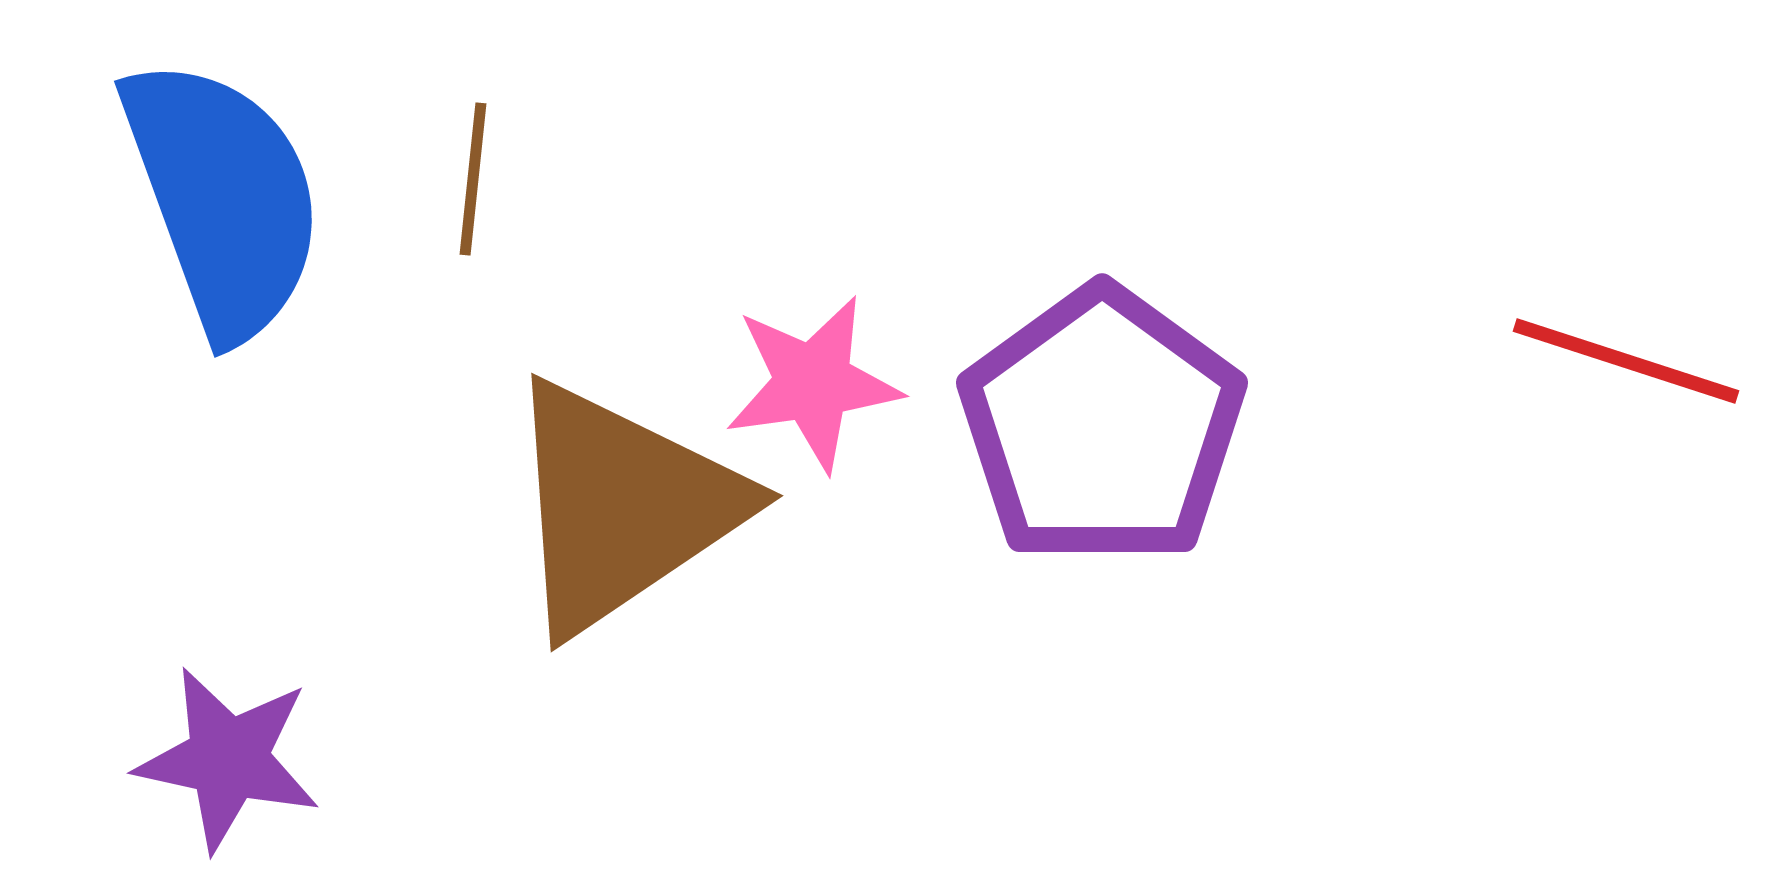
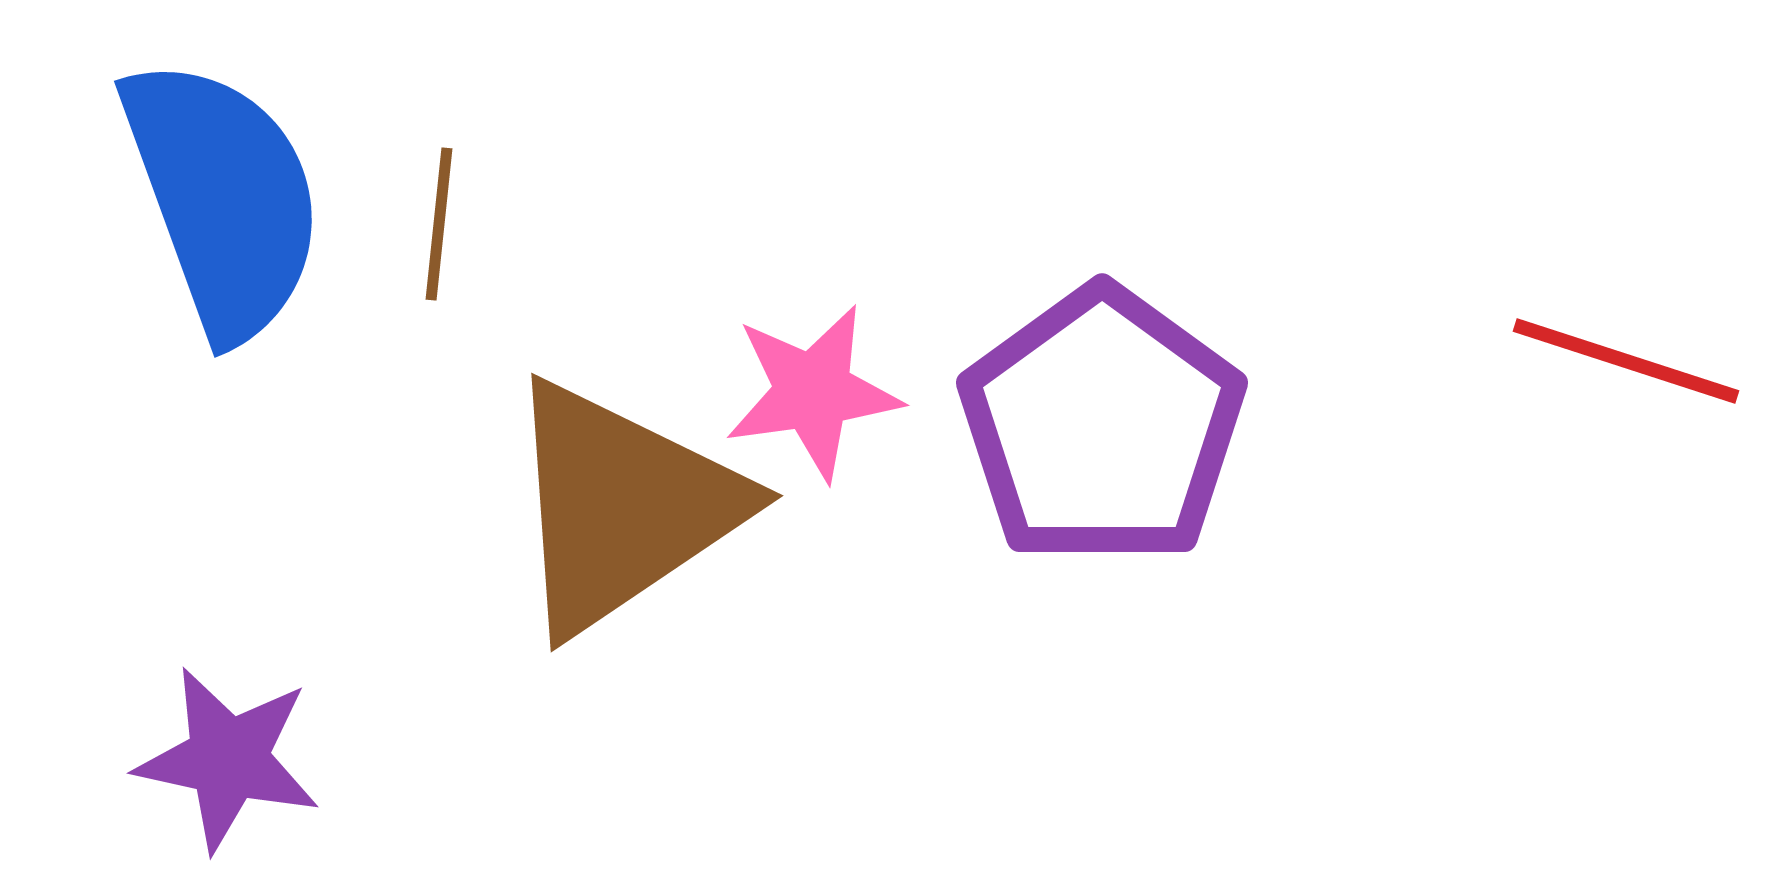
brown line: moved 34 px left, 45 px down
pink star: moved 9 px down
